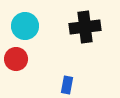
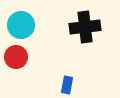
cyan circle: moved 4 px left, 1 px up
red circle: moved 2 px up
